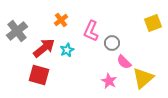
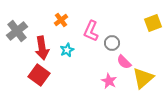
red arrow: moved 2 px left; rotated 120 degrees clockwise
red square: rotated 20 degrees clockwise
